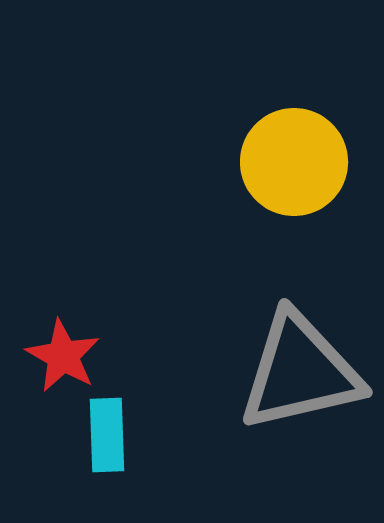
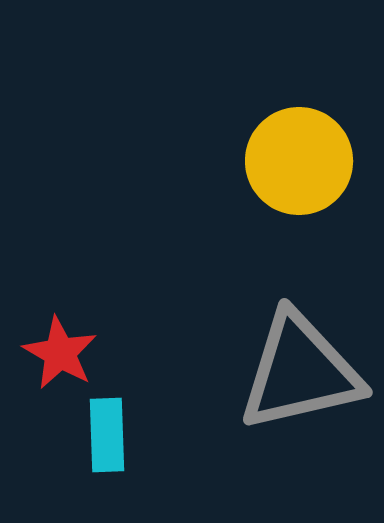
yellow circle: moved 5 px right, 1 px up
red star: moved 3 px left, 3 px up
